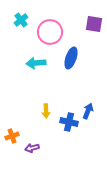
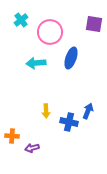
orange cross: rotated 24 degrees clockwise
